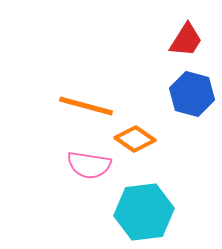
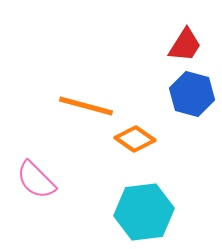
red trapezoid: moved 1 px left, 5 px down
pink semicircle: moved 53 px left, 15 px down; rotated 36 degrees clockwise
